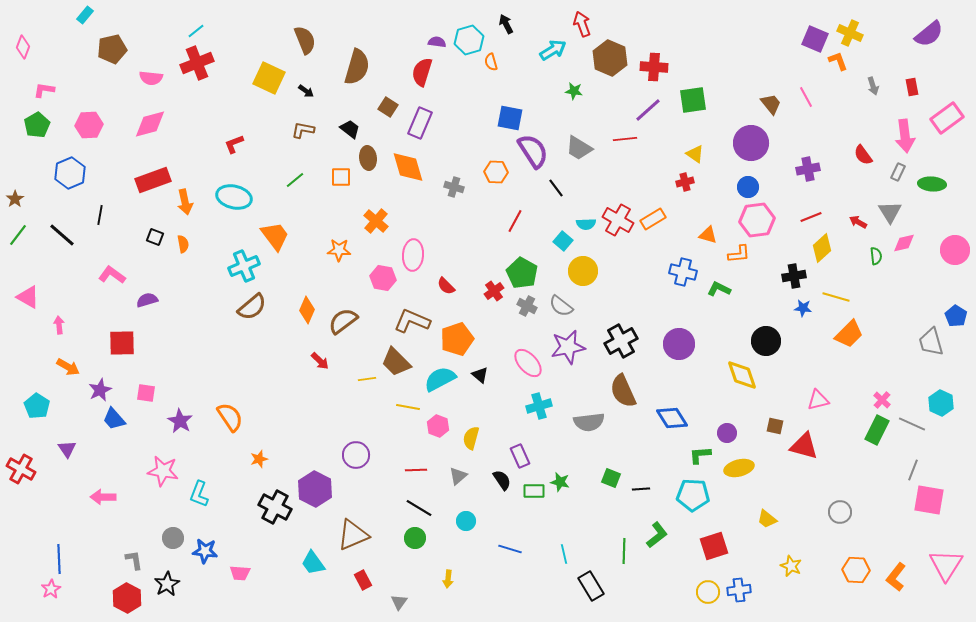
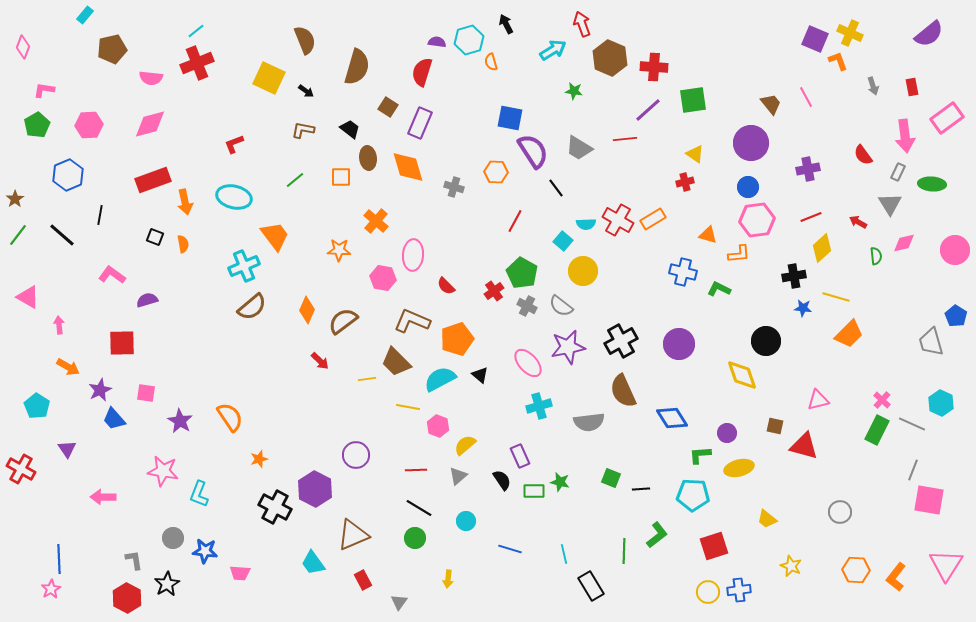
blue hexagon at (70, 173): moved 2 px left, 2 px down
gray triangle at (890, 212): moved 8 px up
yellow semicircle at (471, 438): moved 6 px left, 7 px down; rotated 35 degrees clockwise
